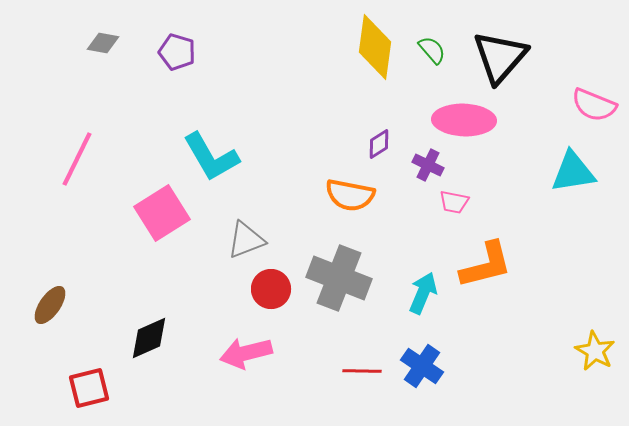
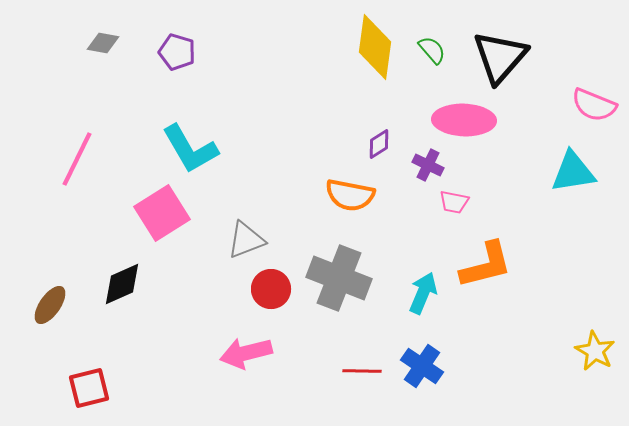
cyan L-shape: moved 21 px left, 8 px up
black diamond: moved 27 px left, 54 px up
